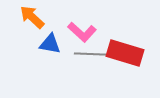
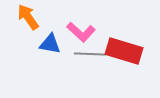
orange arrow: moved 4 px left; rotated 12 degrees clockwise
pink L-shape: moved 1 px left
red rectangle: moved 1 px left, 2 px up
